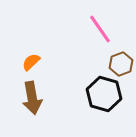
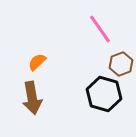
orange semicircle: moved 6 px right
